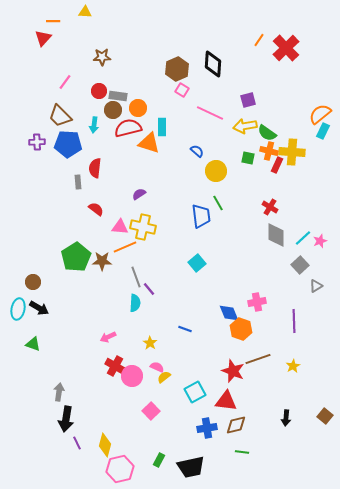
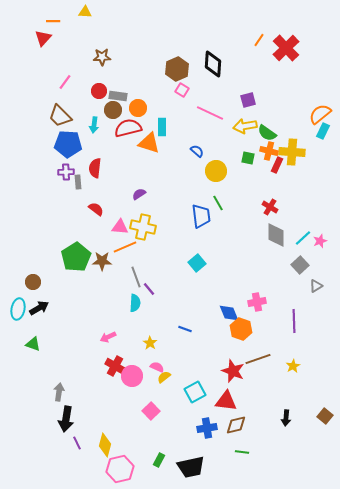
purple cross at (37, 142): moved 29 px right, 30 px down
black arrow at (39, 308): rotated 60 degrees counterclockwise
